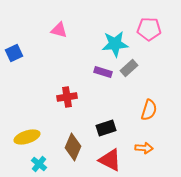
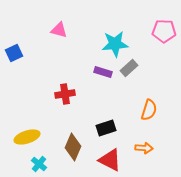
pink pentagon: moved 15 px right, 2 px down
red cross: moved 2 px left, 3 px up
